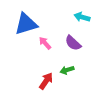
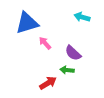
blue triangle: moved 1 px right, 1 px up
purple semicircle: moved 10 px down
green arrow: rotated 24 degrees clockwise
red arrow: moved 2 px right, 2 px down; rotated 24 degrees clockwise
